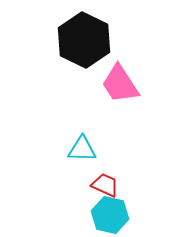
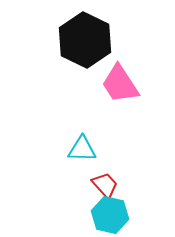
black hexagon: moved 1 px right
red trapezoid: rotated 24 degrees clockwise
